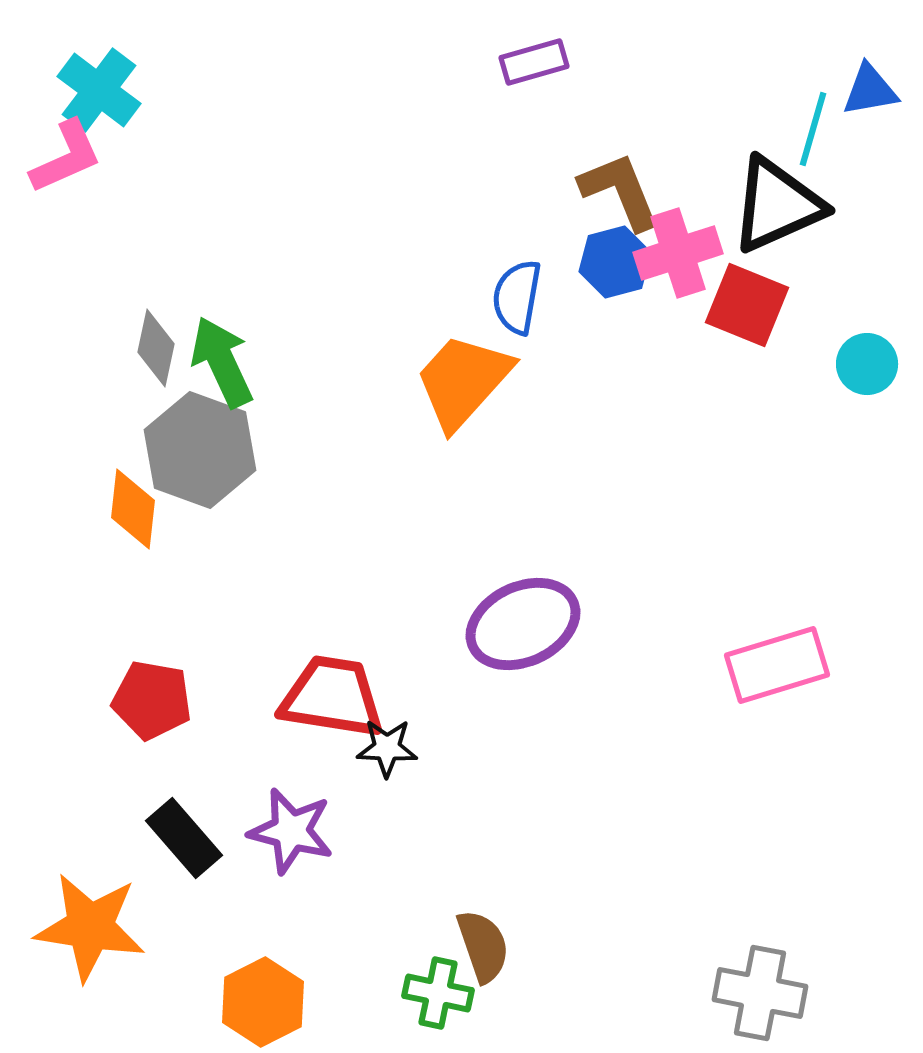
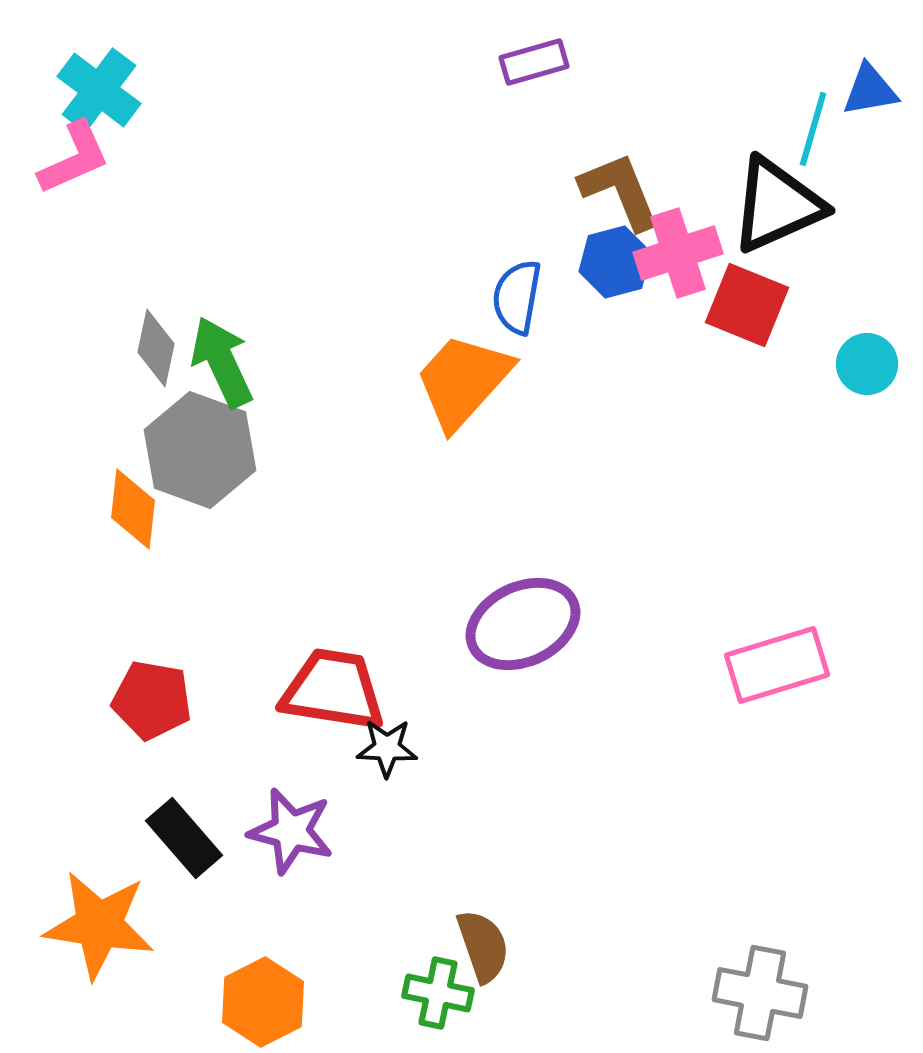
pink L-shape: moved 8 px right, 1 px down
red trapezoid: moved 1 px right, 7 px up
orange star: moved 9 px right, 2 px up
